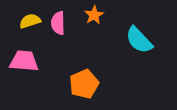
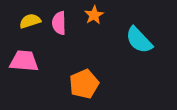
pink semicircle: moved 1 px right
